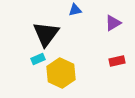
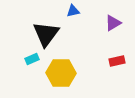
blue triangle: moved 2 px left, 1 px down
cyan rectangle: moved 6 px left
yellow hexagon: rotated 24 degrees counterclockwise
